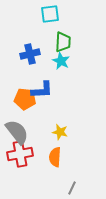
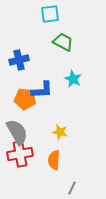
green trapezoid: rotated 65 degrees counterclockwise
blue cross: moved 11 px left, 6 px down
cyan star: moved 12 px right, 18 px down
gray semicircle: rotated 8 degrees clockwise
orange semicircle: moved 1 px left, 3 px down
